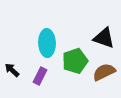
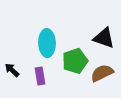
brown semicircle: moved 2 px left, 1 px down
purple rectangle: rotated 36 degrees counterclockwise
